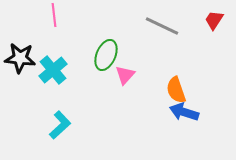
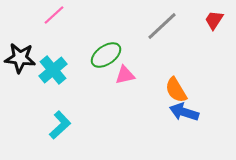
pink line: rotated 55 degrees clockwise
gray line: rotated 68 degrees counterclockwise
green ellipse: rotated 32 degrees clockwise
pink triangle: rotated 35 degrees clockwise
orange semicircle: rotated 12 degrees counterclockwise
